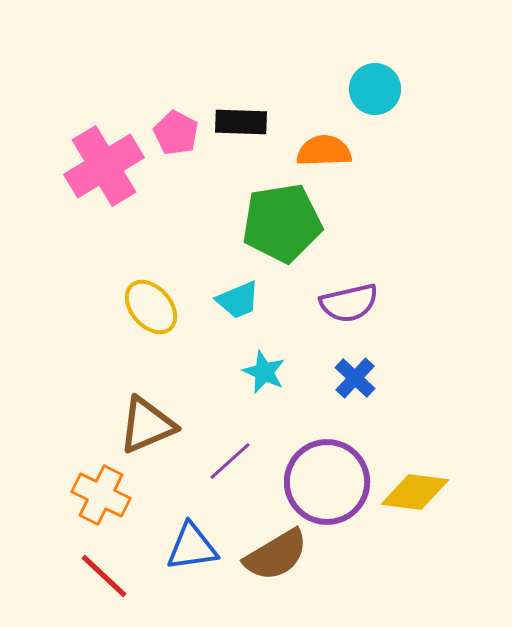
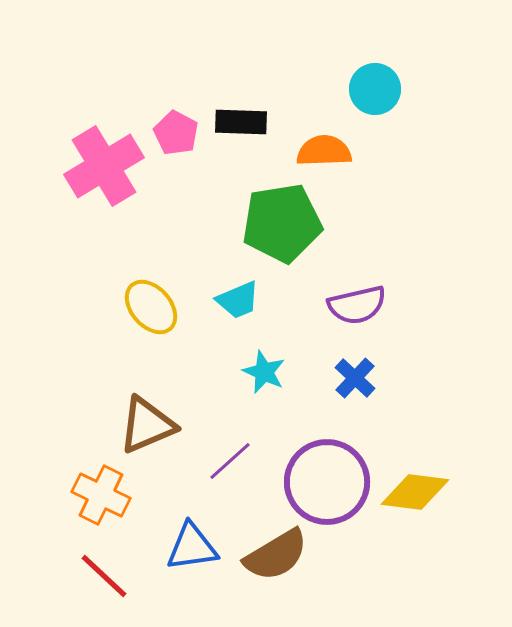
purple semicircle: moved 8 px right, 2 px down
